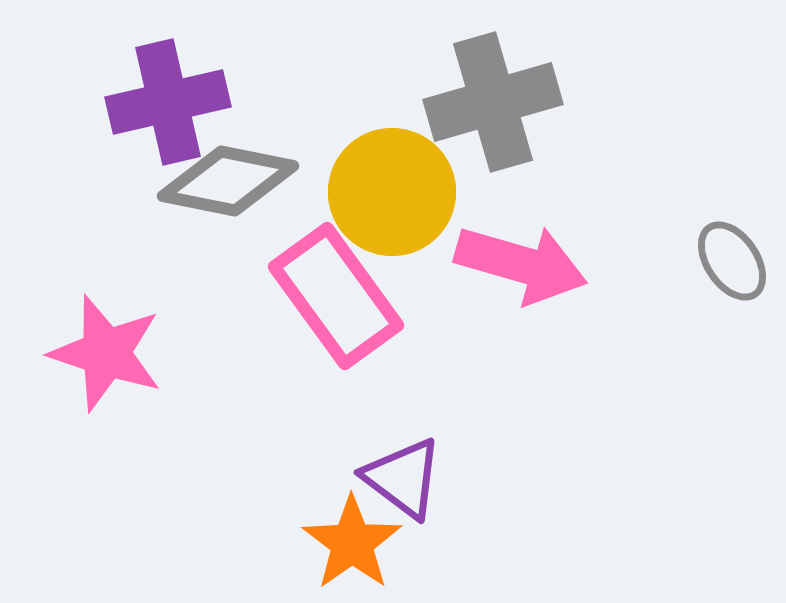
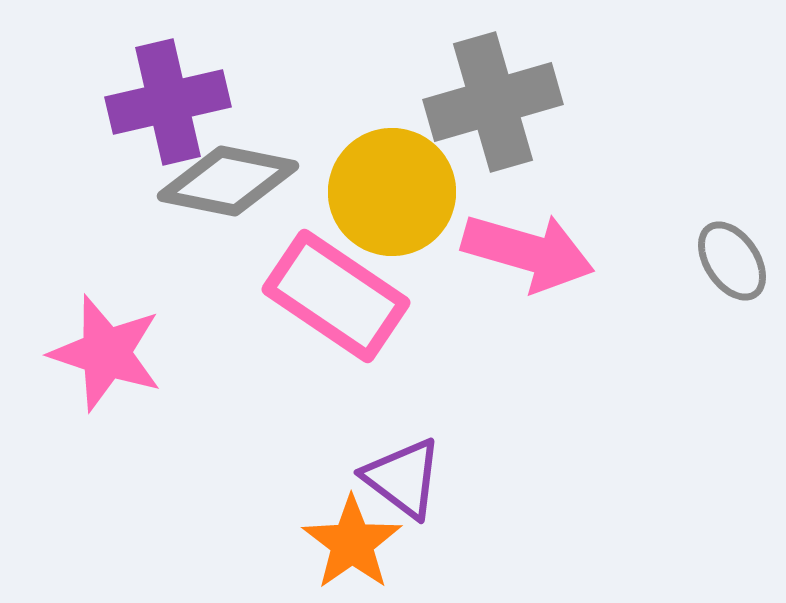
pink arrow: moved 7 px right, 12 px up
pink rectangle: rotated 20 degrees counterclockwise
